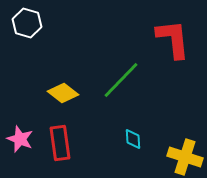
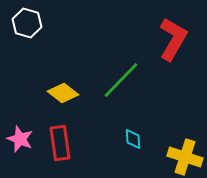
red L-shape: rotated 36 degrees clockwise
